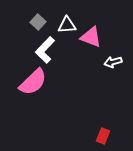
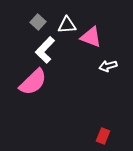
white arrow: moved 5 px left, 4 px down
